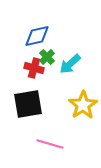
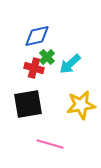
yellow star: moved 2 px left; rotated 24 degrees clockwise
